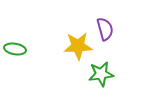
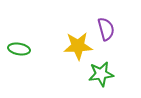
purple semicircle: moved 1 px right
green ellipse: moved 4 px right
